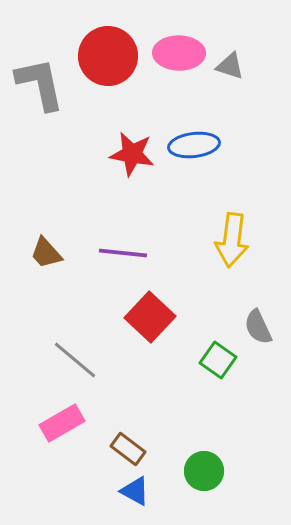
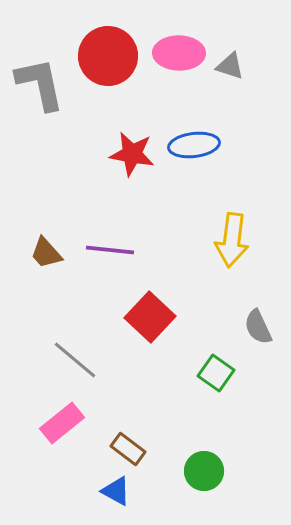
purple line: moved 13 px left, 3 px up
green square: moved 2 px left, 13 px down
pink rectangle: rotated 9 degrees counterclockwise
blue triangle: moved 19 px left
